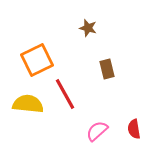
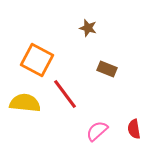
orange square: rotated 36 degrees counterclockwise
brown rectangle: rotated 54 degrees counterclockwise
red line: rotated 8 degrees counterclockwise
yellow semicircle: moved 3 px left, 1 px up
